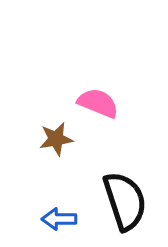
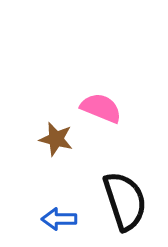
pink semicircle: moved 3 px right, 5 px down
brown star: rotated 24 degrees clockwise
